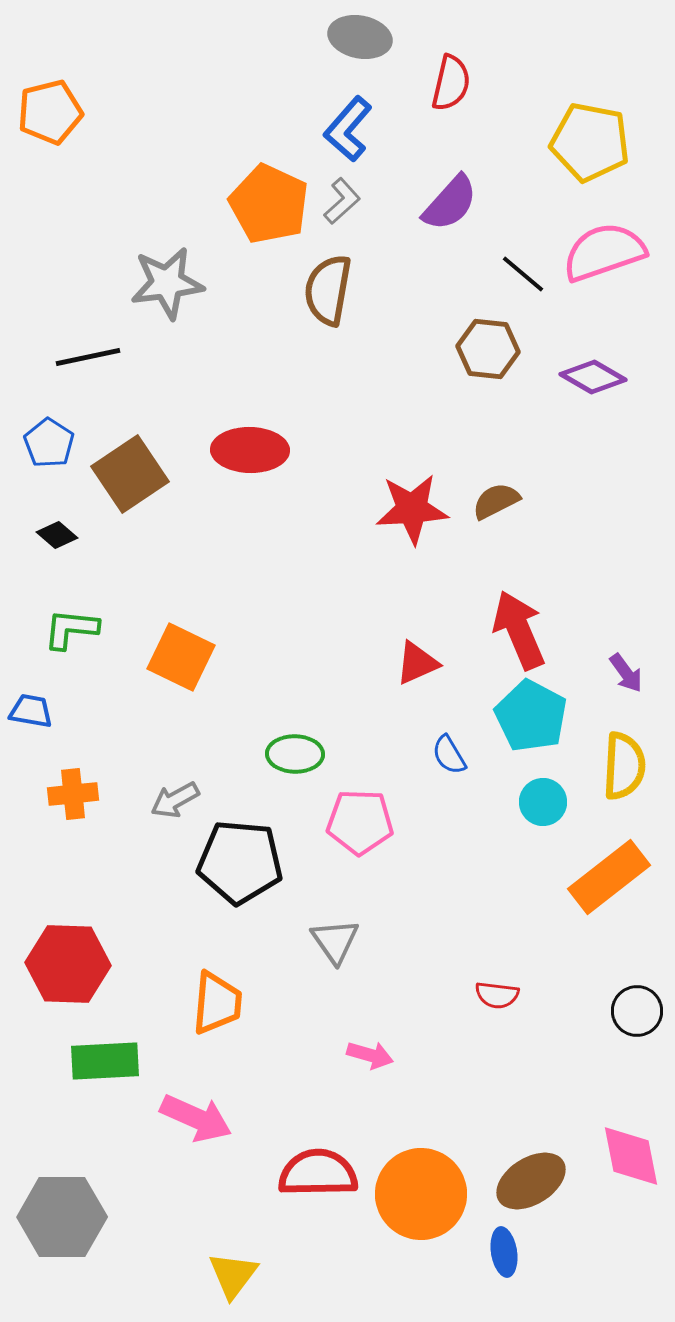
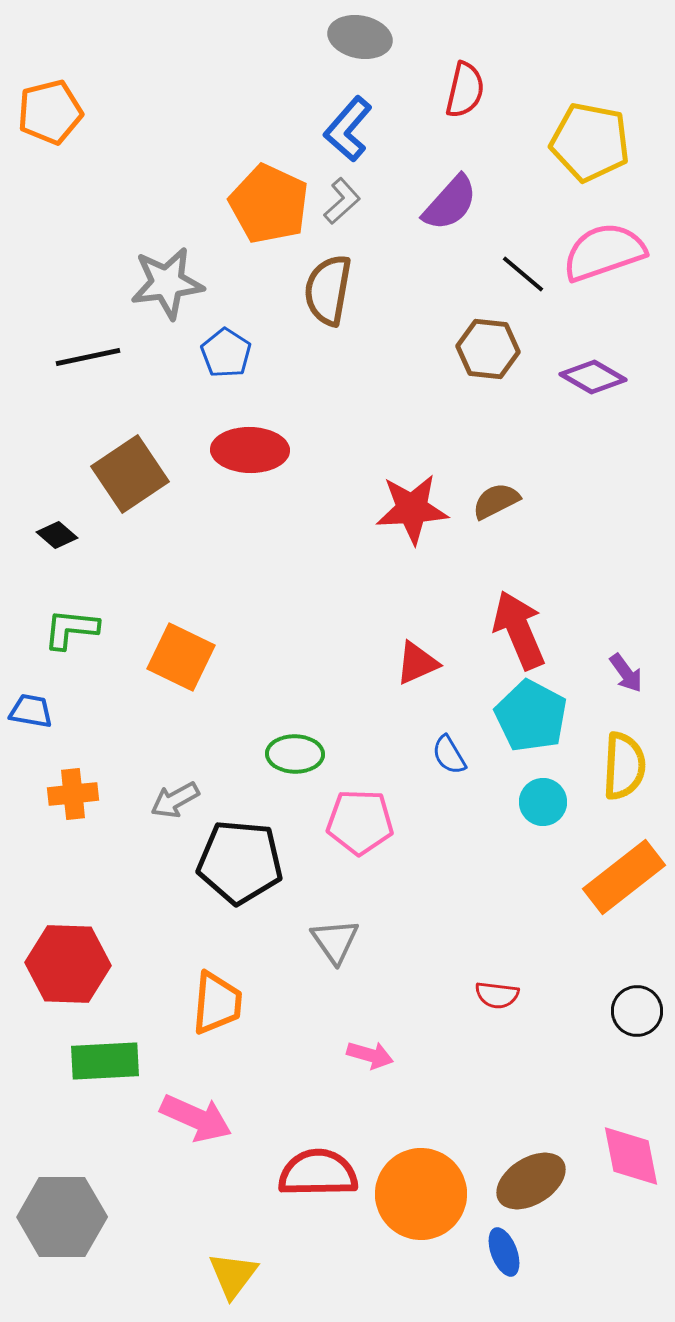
red semicircle at (451, 83): moved 14 px right, 7 px down
blue pentagon at (49, 443): moved 177 px right, 90 px up
orange rectangle at (609, 877): moved 15 px right
blue ellipse at (504, 1252): rotated 12 degrees counterclockwise
